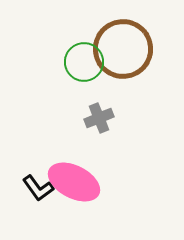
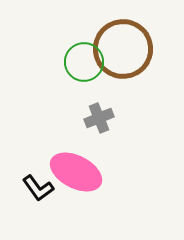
pink ellipse: moved 2 px right, 10 px up
